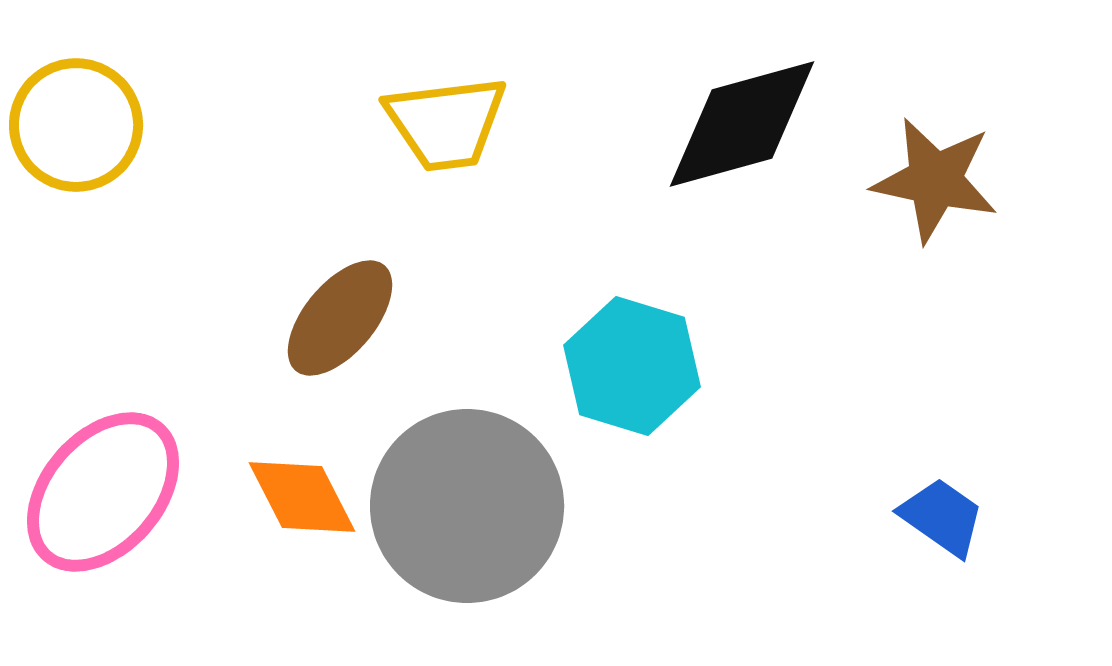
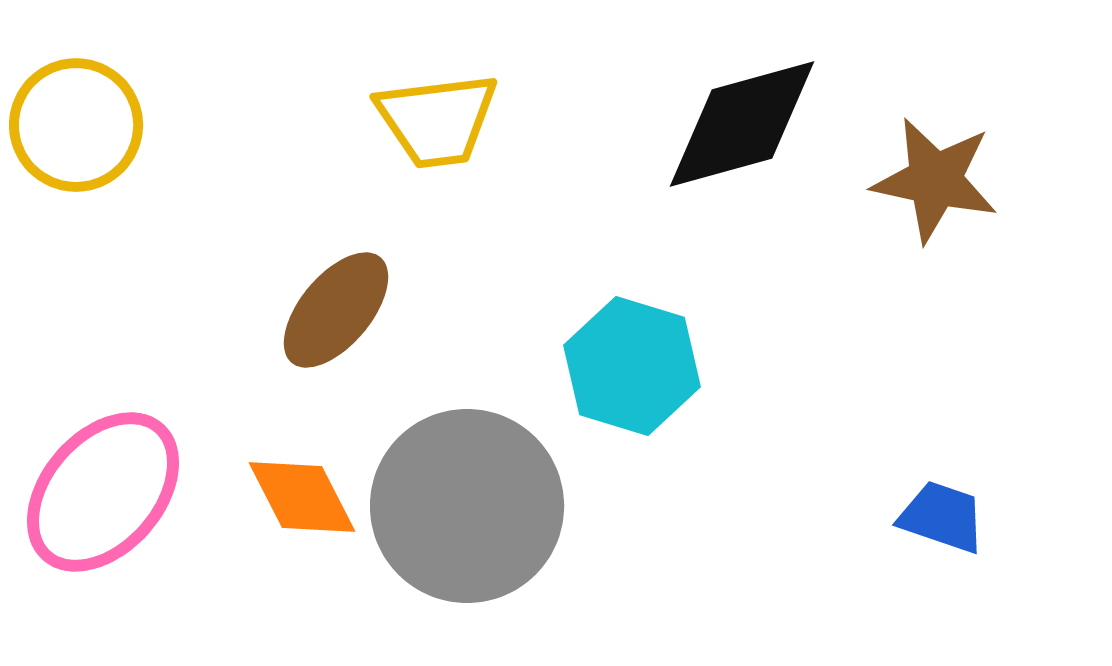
yellow trapezoid: moved 9 px left, 3 px up
brown ellipse: moved 4 px left, 8 px up
blue trapezoid: rotated 16 degrees counterclockwise
